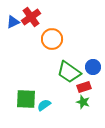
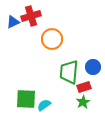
red cross: moved 1 px up; rotated 18 degrees clockwise
green trapezoid: rotated 60 degrees clockwise
green star: rotated 24 degrees clockwise
